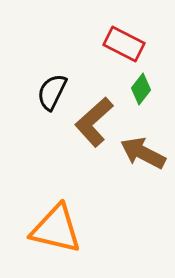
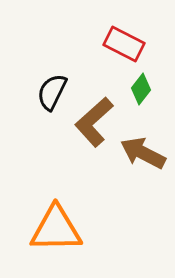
orange triangle: rotated 14 degrees counterclockwise
